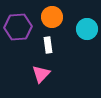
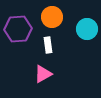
purple hexagon: moved 2 px down
pink triangle: moved 2 px right; rotated 18 degrees clockwise
